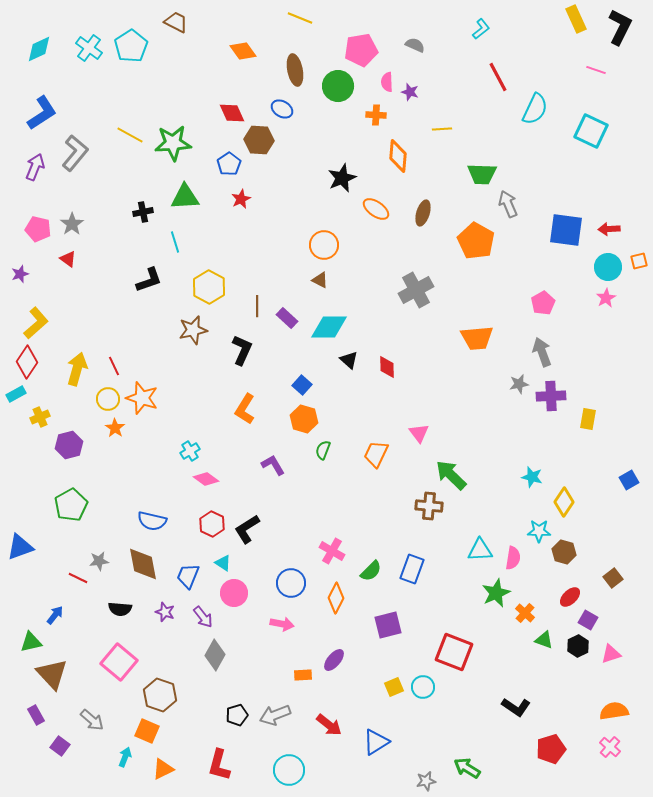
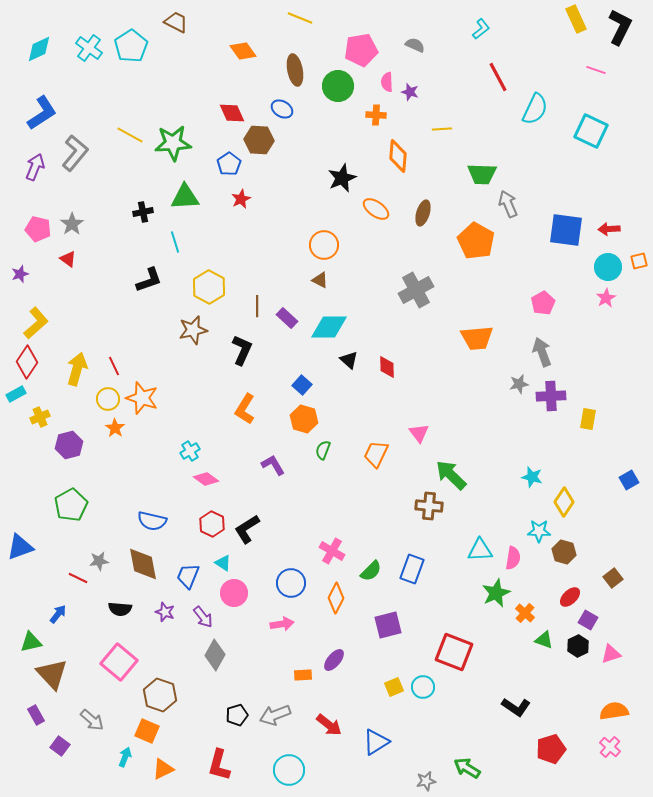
blue arrow at (55, 615): moved 3 px right, 1 px up
pink arrow at (282, 624): rotated 20 degrees counterclockwise
